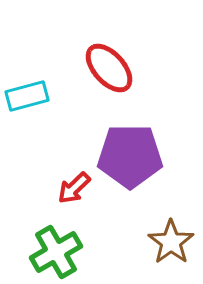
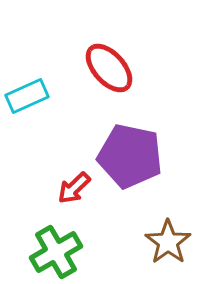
cyan rectangle: rotated 9 degrees counterclockwise
purple pentagon: rotated 12 degrees clockwise
brown star: moved 3 px left
